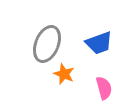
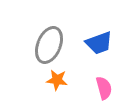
gray ellipse: moved 2 px right, 1 px down
orange star: moved 7 px left, 6 px down; rotated 15 degrees counterclockwise
